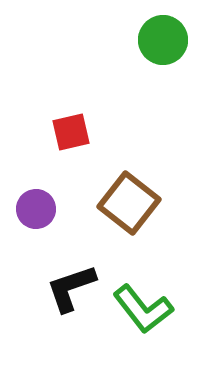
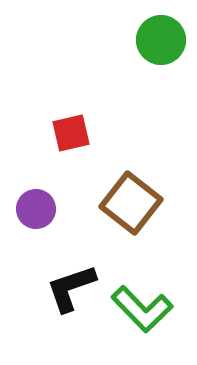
green circle: moved 2 px left
red square: moved 1 px down
brown square: moved 2 px right
green L-shape: moved 1 px left; rotated 6 degrees counterclockwise
